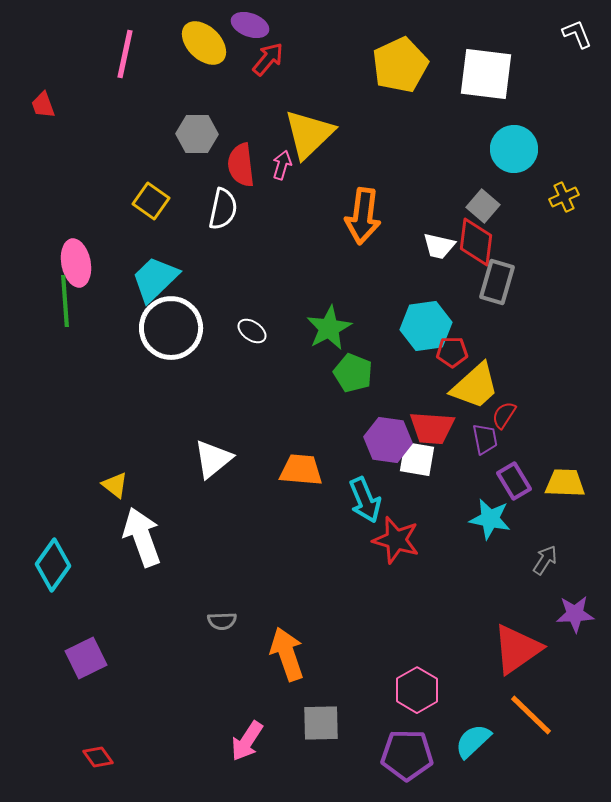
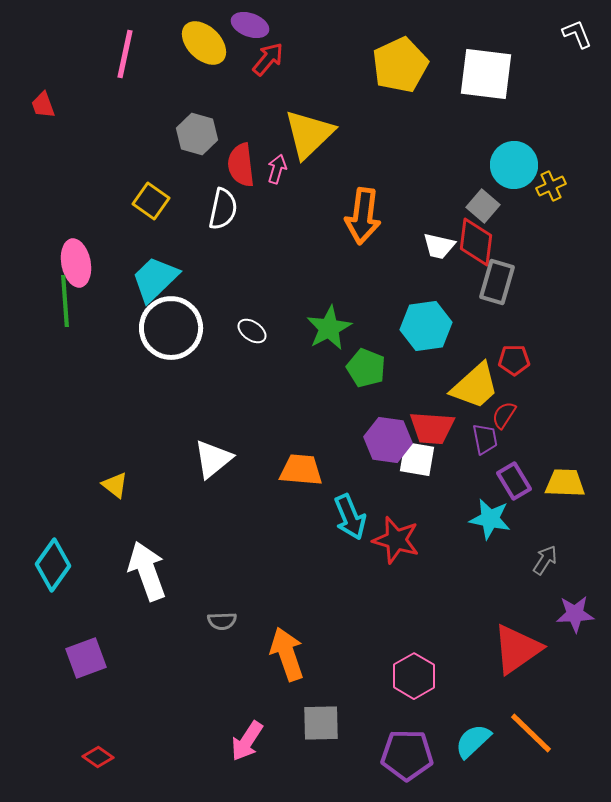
gray hexagon at (197, 134): rotated 15 degrees clockwise
cyan circle at (514, 149): moved 16 px down
pink arrow at (282, 165): moved 5 px left, 4 px down
yellow cross at (564, 197): moved 13 px left, 11 px up
red pentagon at (452, 352): moved 62 px right, 8 px down
green pentagon at (353, 373): moved 13 px right, 5 px up
cyan arrow at (365, 500): moved 15 px left, 17 px down
white arrow at (142, 537): moved 5 px right, 34 px down
purple square at (86, 658): rotated 6 degrees clockwise
pink hexagon at (417, 690): moved 3 px left, 14 px up
orange line at (531, 715): moved 18 px down
red diamond at (98, 757): rotated 20 degrees counterclockwise
